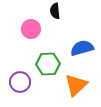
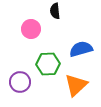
blue semicircle: moved 1 px left, 1 px down
